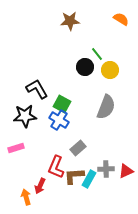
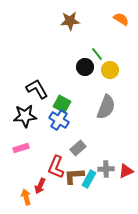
pink rectangle: moved 5 px right
